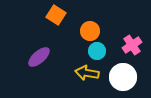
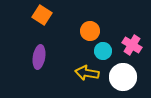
orange square: moved 14 px left
pink cross: rotated 24 degrees counterclockwise
cyan circle: moved 6 px right
purple ellipse: rotated 40 degrees counterclockwise
